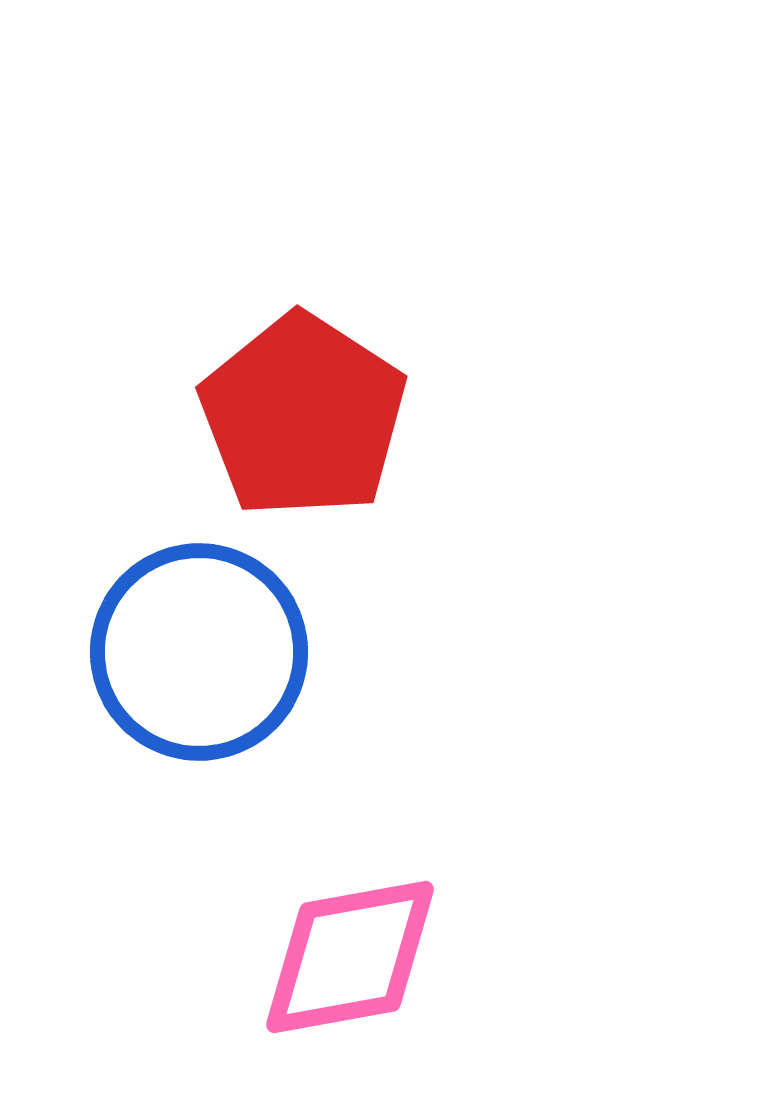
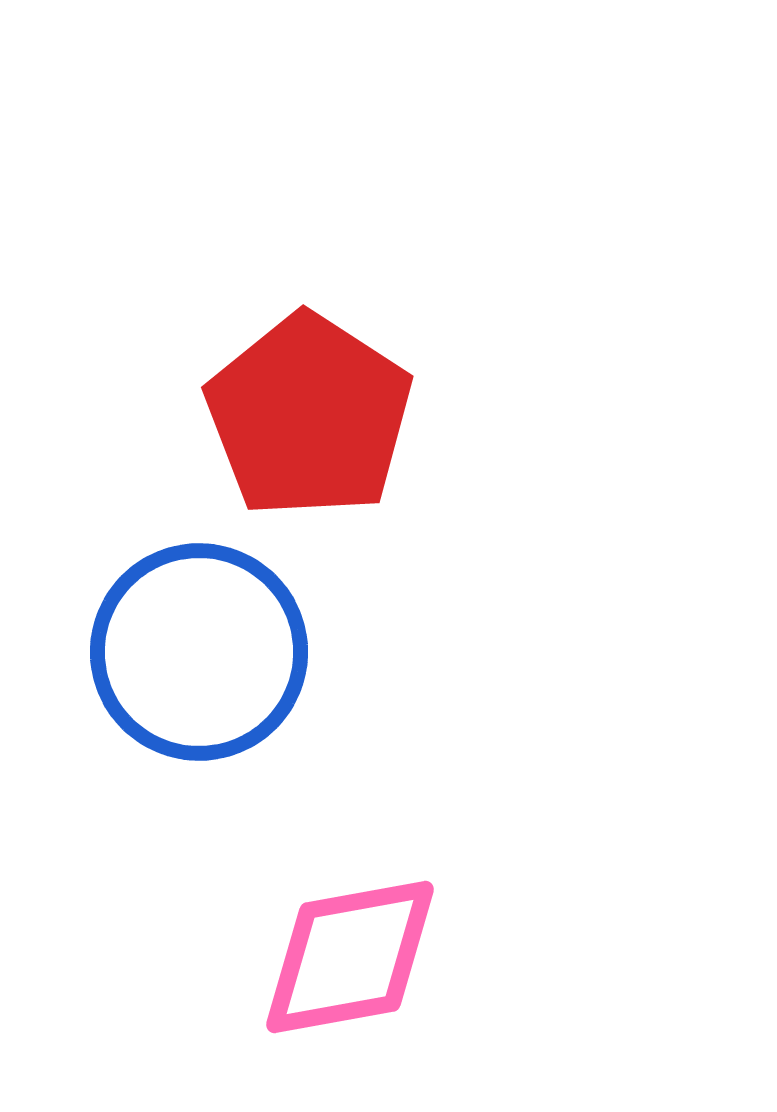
red pentagon: moved 6 px right
